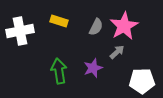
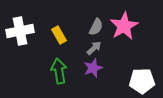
yellow rectangle: moved 14 px down; rotated 42 degrees clockwise
gray arrow: moved 23 px left, 4 px up
